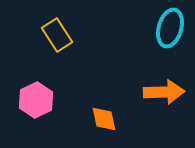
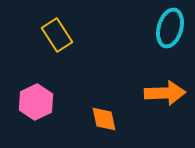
orange arrow: moved 1 px right, 1 px down
pink hexagon: moved 2 px down
